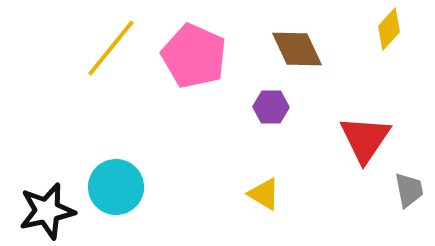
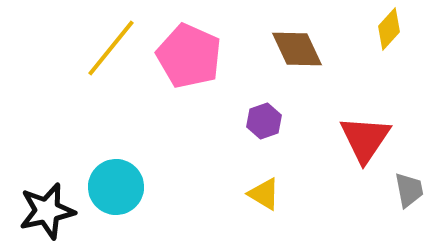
pink pentagon: moved 5 px left
purple hexagon: moved 7 px left, 14 px down; rotated 20 degrees counterclockwise
